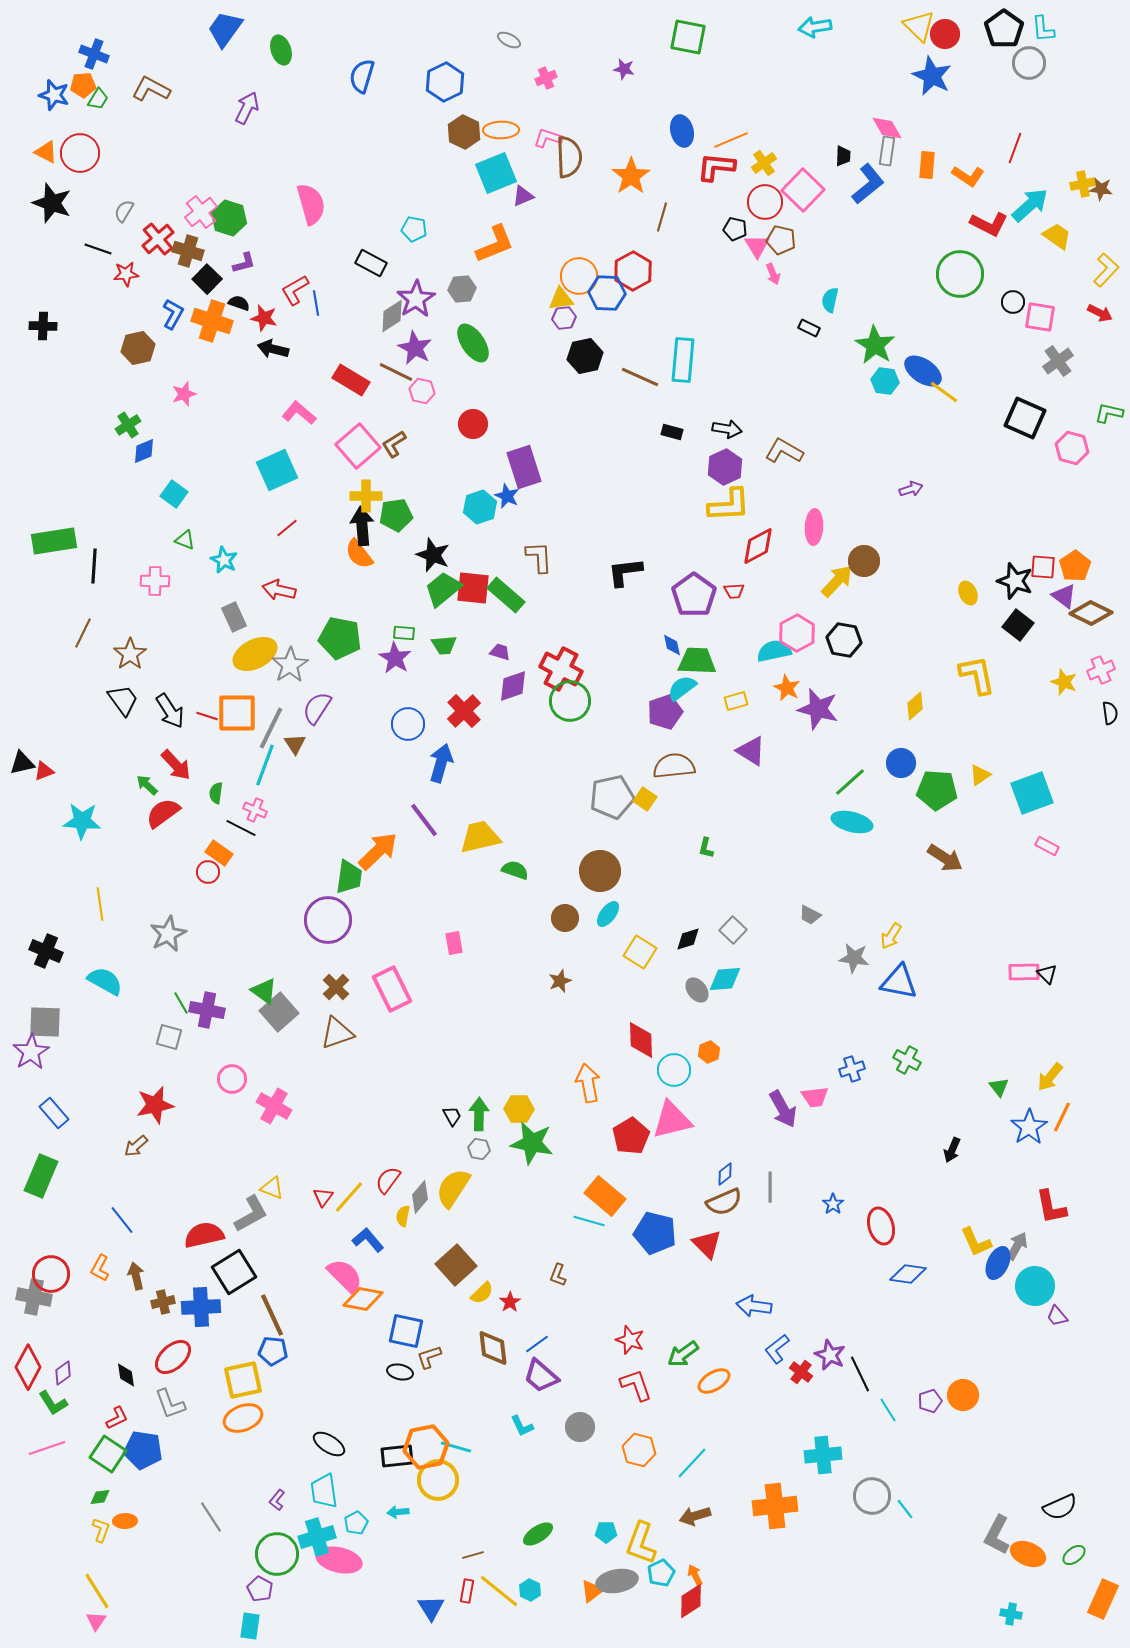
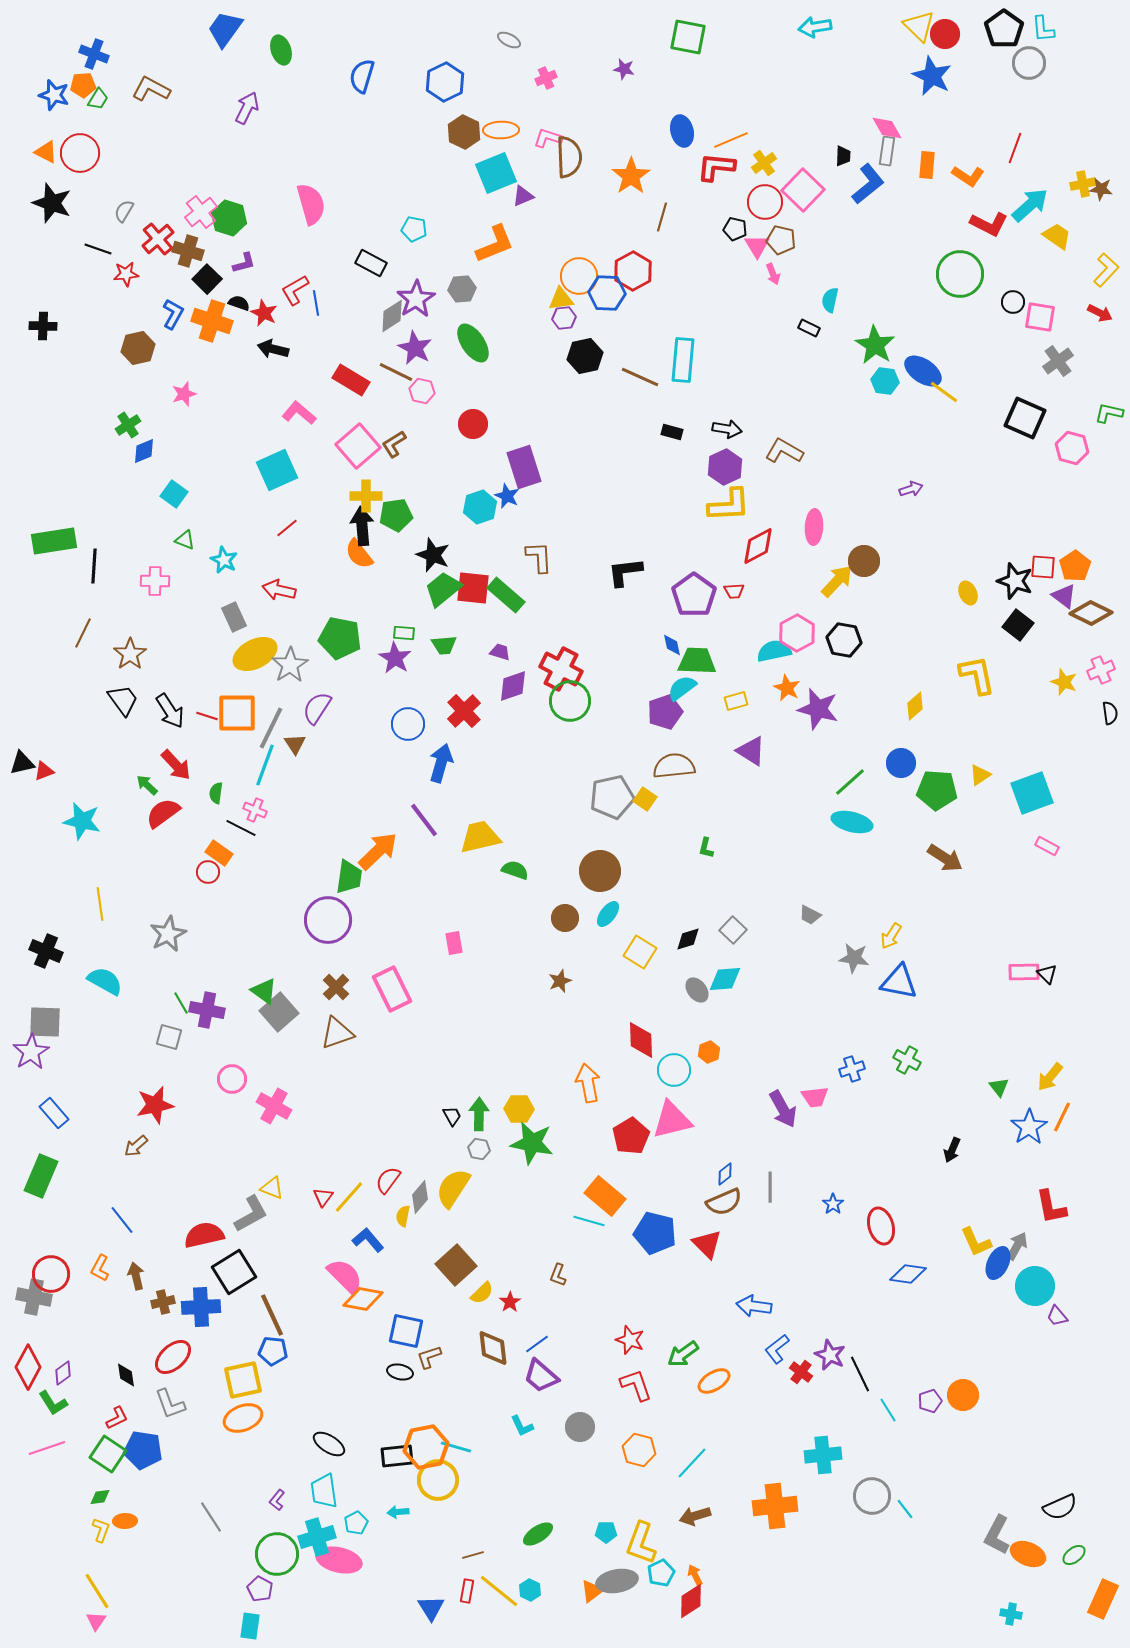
red star at (264, 318): moved 5 px up; rotated 12 degrees clockwise
cyan star at (82, 821): rotated 9 degrees clockwise
